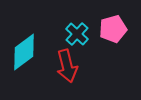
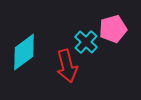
cyan cross: moved 9 px right, 8 px down
